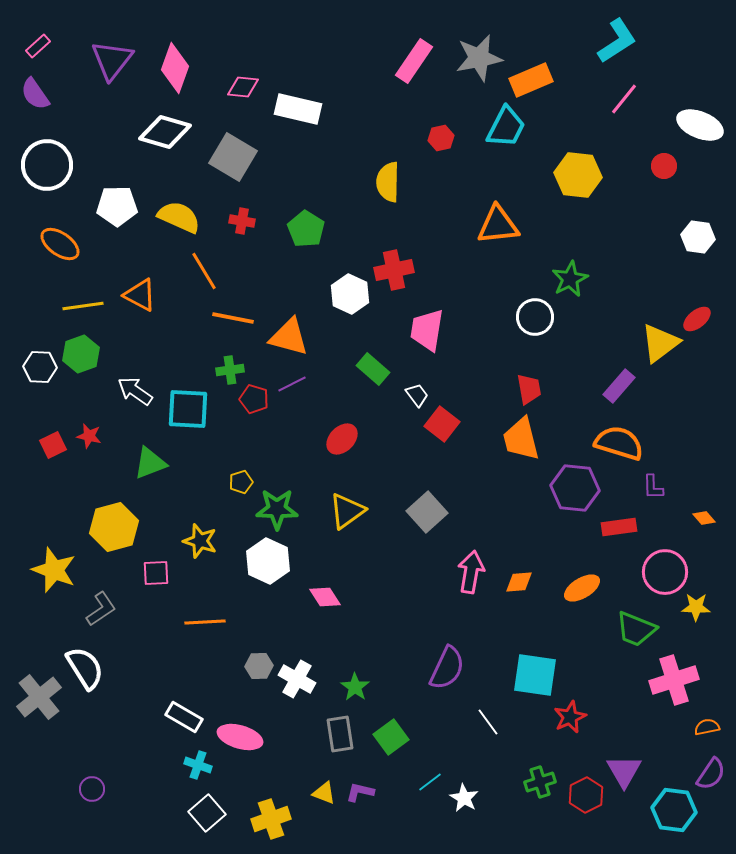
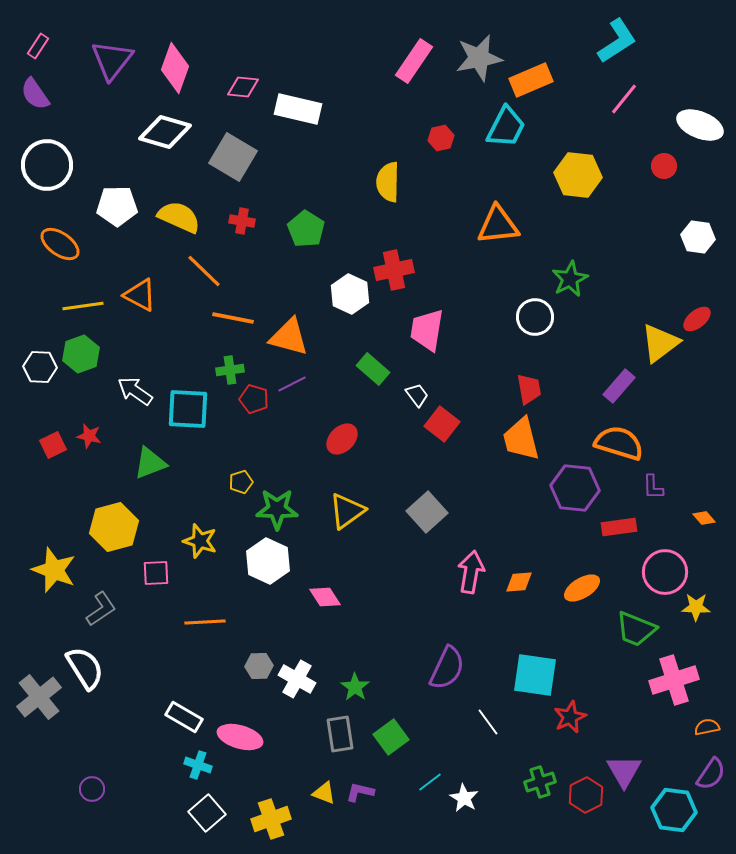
pink rectangle at (38, 46): rotated 15 degrees counterclockwise
orange line at (204, 271): rotated 15 degrees counterclockwise
